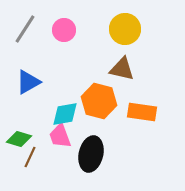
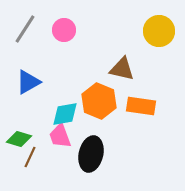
yellow circle: moved 34 px right, 2 px down
orange hexagon: rotated 8 degrees clockwise
orange rectangle: moved 1 px left, 6 px up
